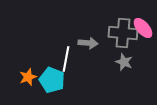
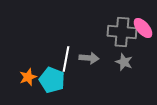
gray cross: moved 1 px left, 1 px up
gray arrow: moved 1 px right, 15 px down
